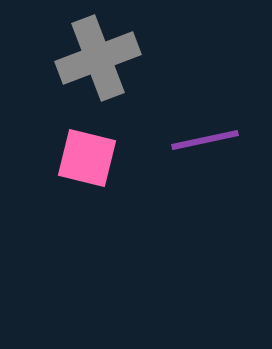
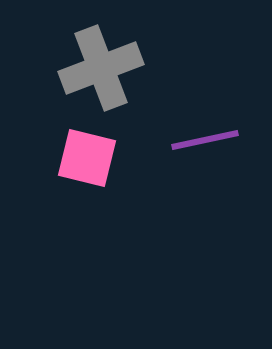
gray cross: moved 3 px right, 10 px down
